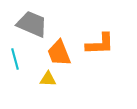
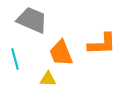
gray trapezoid: moved 4 px up
orange L-shape: moved 2 px right
orange trapezoid: moved 2 px right
